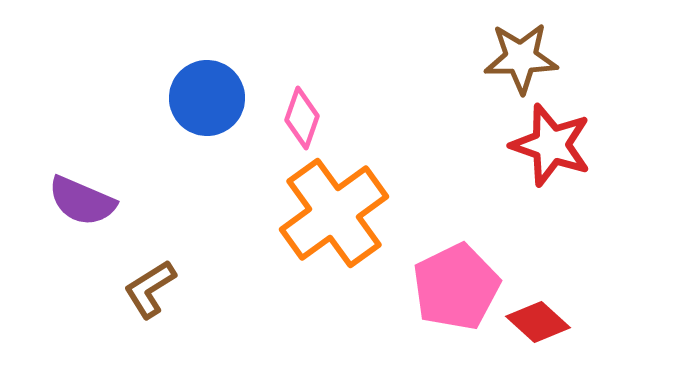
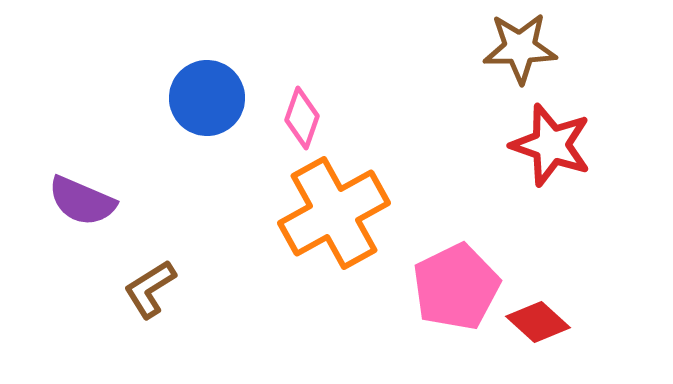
brown star: moved 1 px left, 10 px up
orange cross: rotated 7 degrees clockwise
